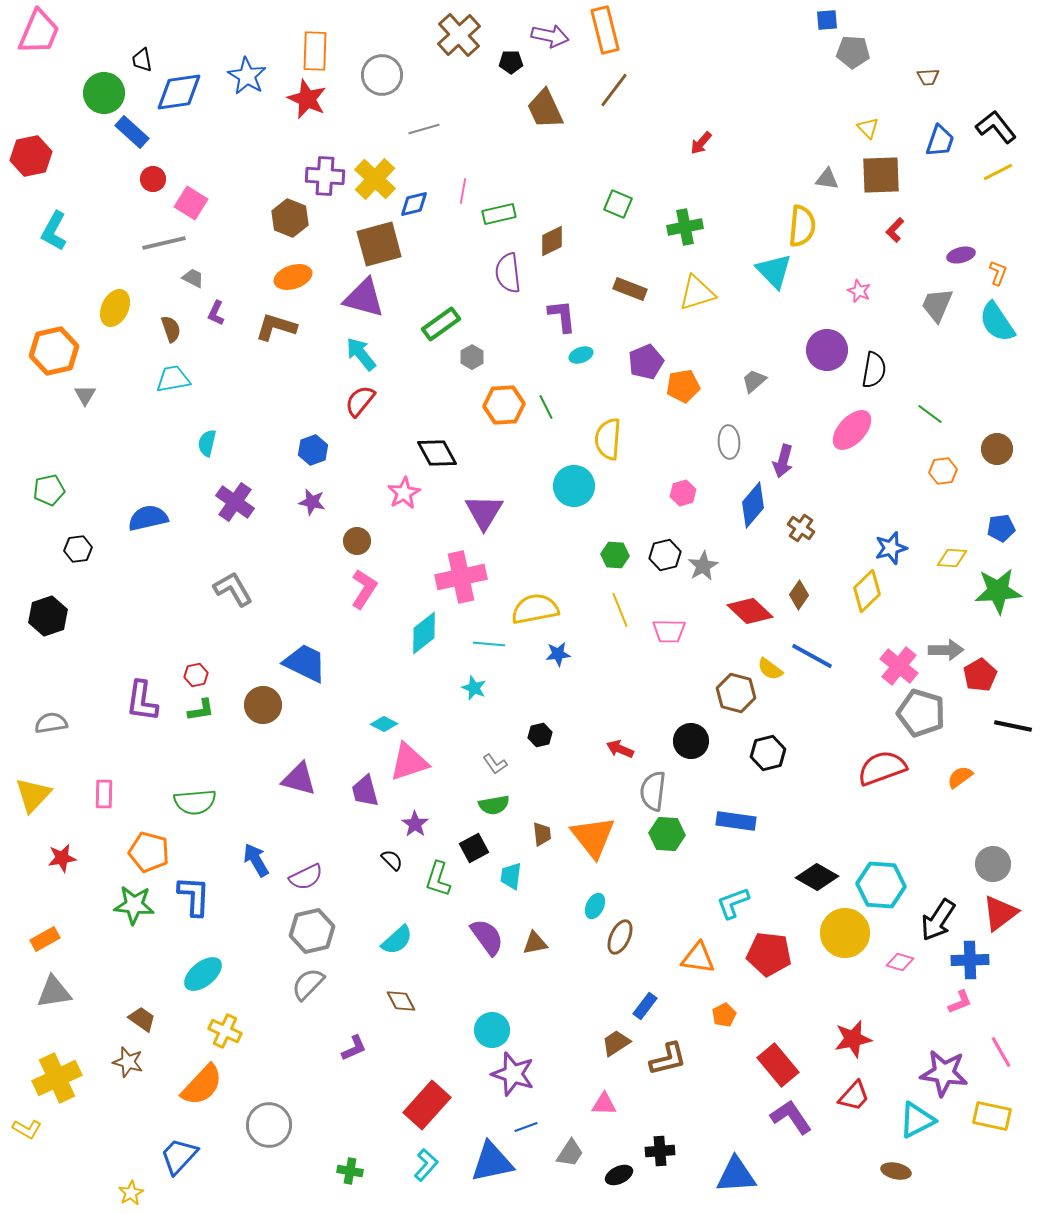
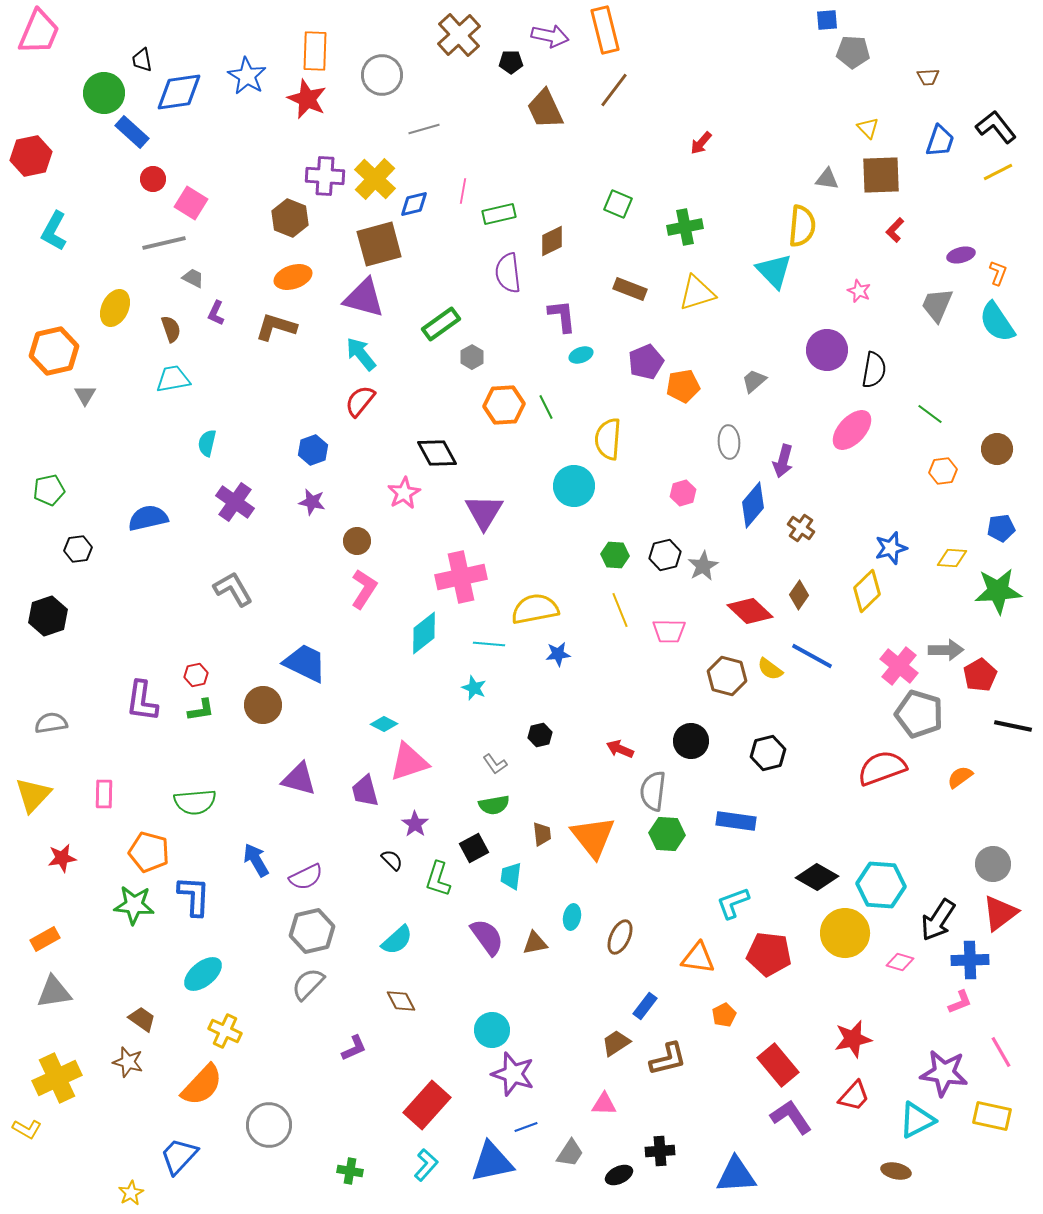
brown hexagon at (736, 693): moved 9 px left, 17 px up
gray pentagon at (921, 713): moved 2 px left, 1 px down
cyan ellipse at (595, 906): moved 23 px left, 11 px down; rotated 15 degrees counterclockwise
